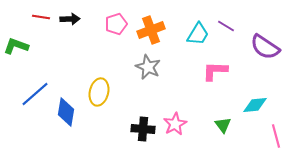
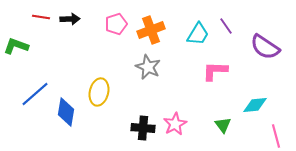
purple line: rotated 24 degrees clockwise
black cross: moved 1 px up
